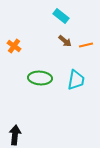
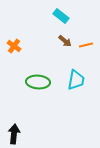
green ellipse: moved 2 px left, 4 px down
black arrow: moved 1 px left, 1 px up
